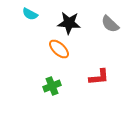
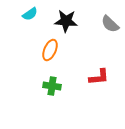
cyan semicircle: rotated 63 degrees counterclockwise
black star: moved 3 px left, 2 px up
orange ellipse: moved 9 px left, 1 px down; rotated 70 degrees clockwise
green cross: rotated 30 degrees clockwise
